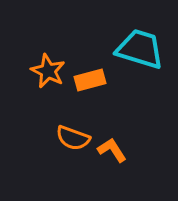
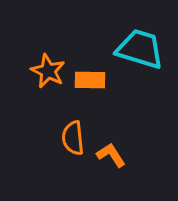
orange rectangle: rotated 16 degrees clockwise
orange semicircle: rotated 64 degrees clockwise
orange L-shape: moved 1 px left, 5 px down
